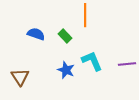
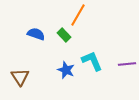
orange line: moved 7 px left; rotated 30 degrees clockwise
green rectangle: moved 1 px left, 1 px up
